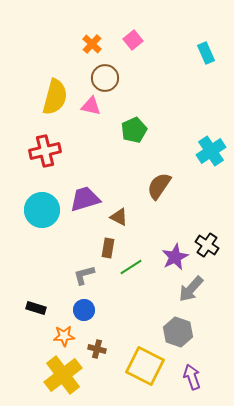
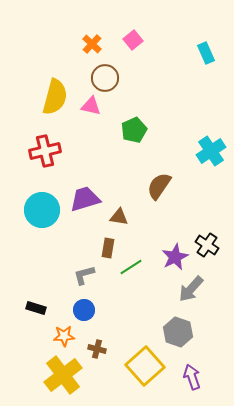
brown triangle: rotated 18 degrees counterclockwise
yellow square: rotated 21 degrees clockwise
